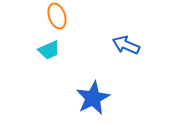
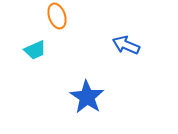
cyan trapezoid: moved 14 px left
blue star: moved 6 px left, 1 px up; rotated 12 degrees counterclockwise
